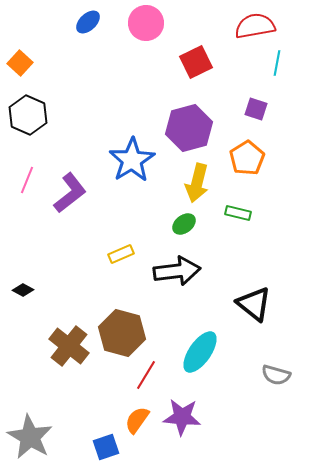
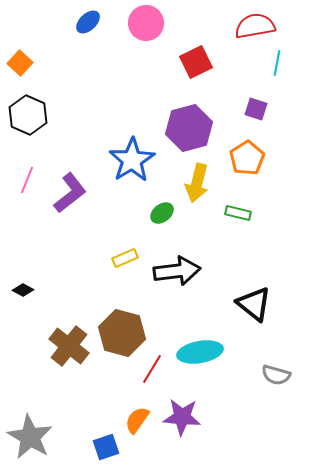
green ellipse: moved 22 px left, 11 px up
yellow rectangle: moved 4 px right, 4 px down
cyan ellipse: rotated 45 degrees clockwise
red line: moved 6 px right, 6 px up
